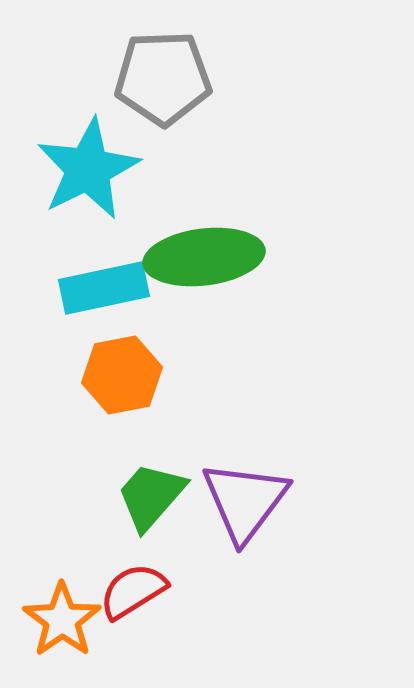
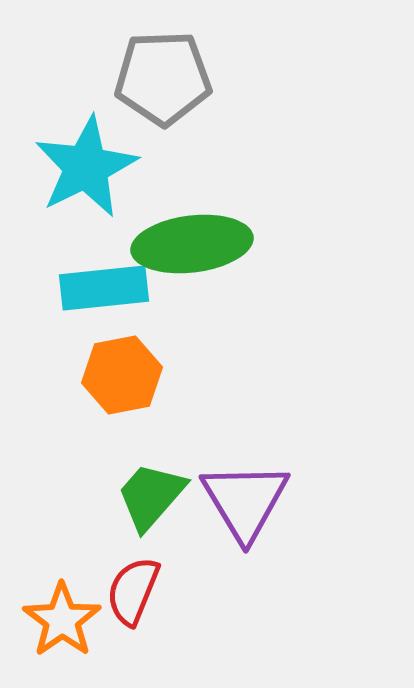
cyan star: moved 2 px left, 2 px up
green ellipse: moved 12 px left, 13 px up
cyan rectangle: rotated 6 degrees clockwise
purple triangle: rotated 8 degrees counterclockwise
red semicircle: rotated 36 degrees counterclockwise
